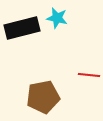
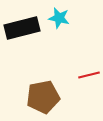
cyan star: moved 2 px right
red line: rotated 20 degrees counterclockwise
